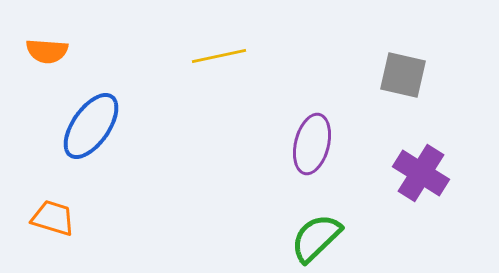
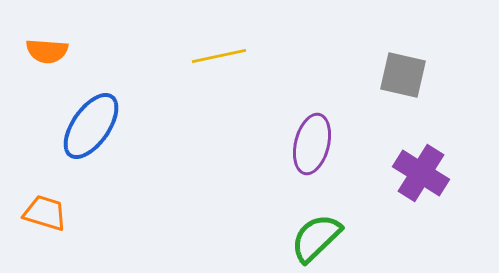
orange trapezoid: moved 8 px left, 5 px up
